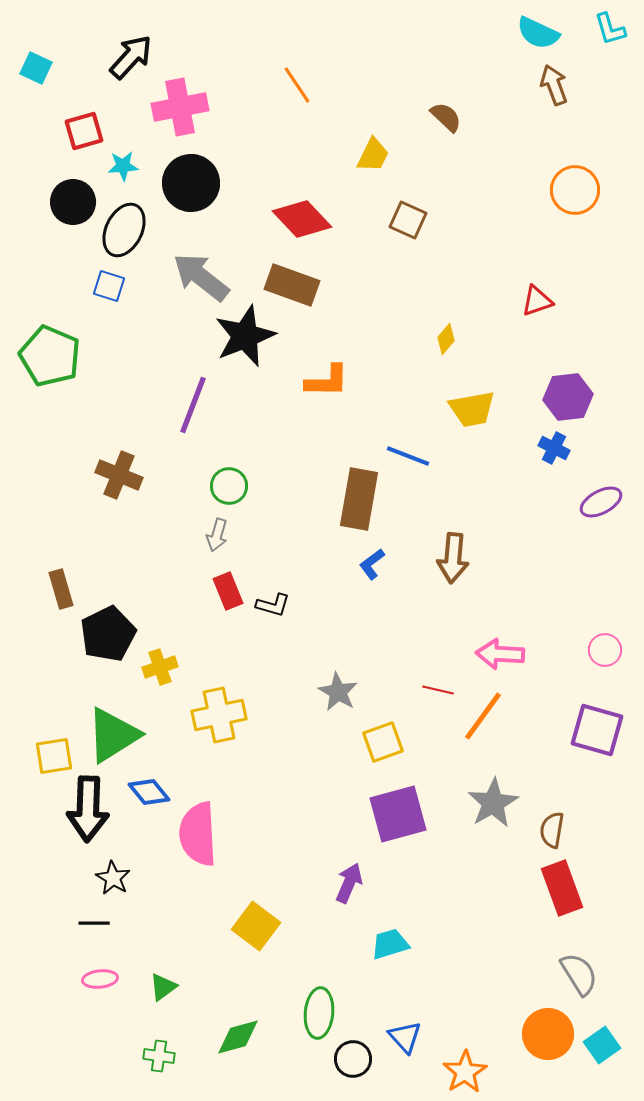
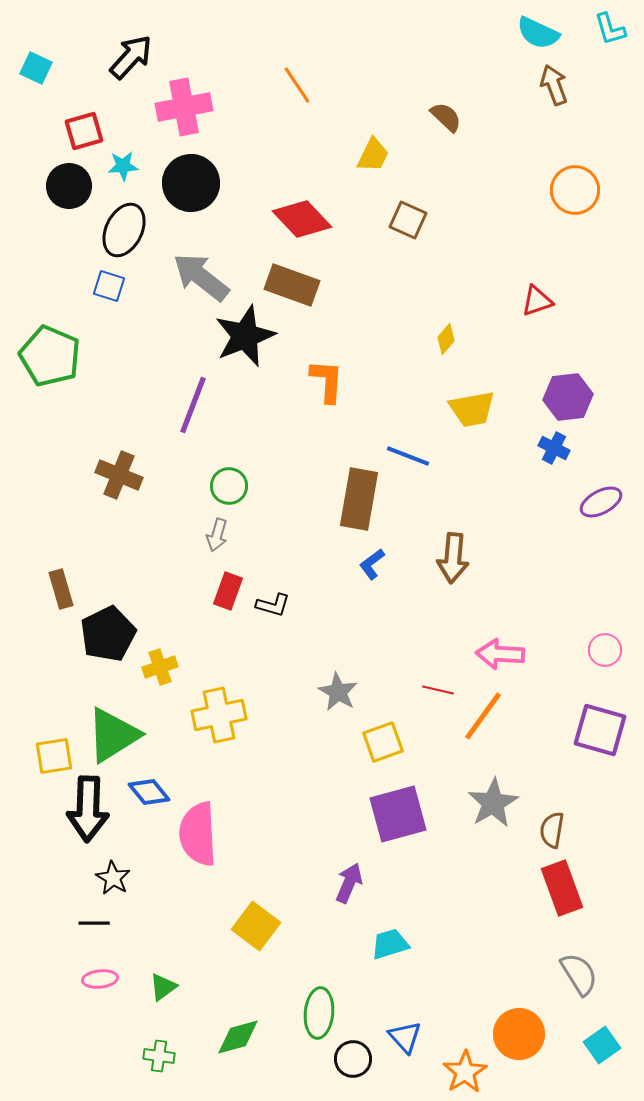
pink cross at (180, 107): moved 4 px right
black circle at (73, 202): moved 4 px left, 16 px up
orange L-shape at (327, 381): rotated 87 degrees counterclockwise
red rectangle at (228, 591): rotated 42 degrees clockwise
purple square at (597, 730): moved 3 px right
orange circle at (548, 1034): moved 29 px left
